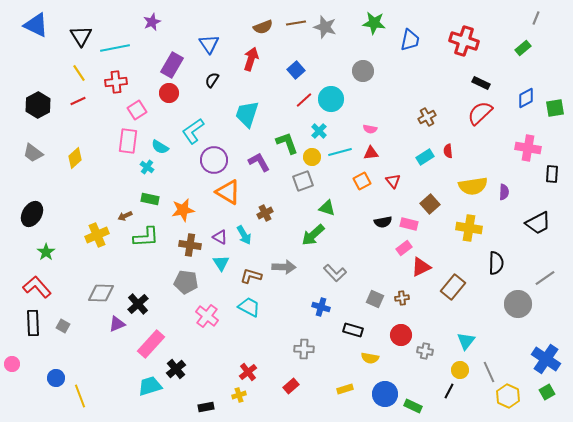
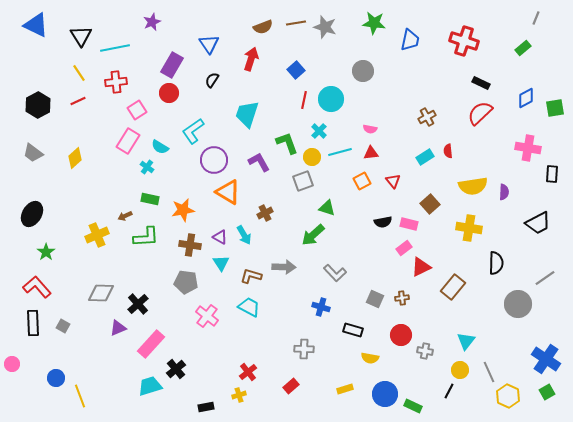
red line at (304, 100): rotated 36 degrees counterclockwise
pink rectangle at (128, 141): rotated 25 degrees clockwise
purple triangle at (117, 324): moved 1 px right, 4 px down
